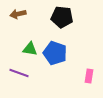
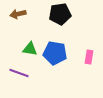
black pentagon: moved 2 px left, 3 px up; rotated 15 degrees counterclockwise
blue pentagon: rotated 10 degrees counterclockwise
pink rectangle: moved 19 px up
